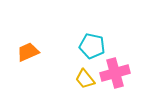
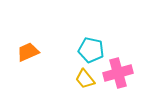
cyan pentagon: moved 1 px left, 4 px down
pink cross: moved 3 px right
